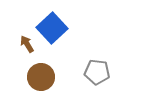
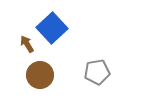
gray pentagon: rotated 15 degrees counterclockwise
brown circle: moved 1 px left, 2 px up
